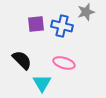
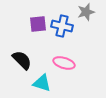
purple square: moved 2 px right
cyan triangle: rotated 42 degrees counterclockwise
